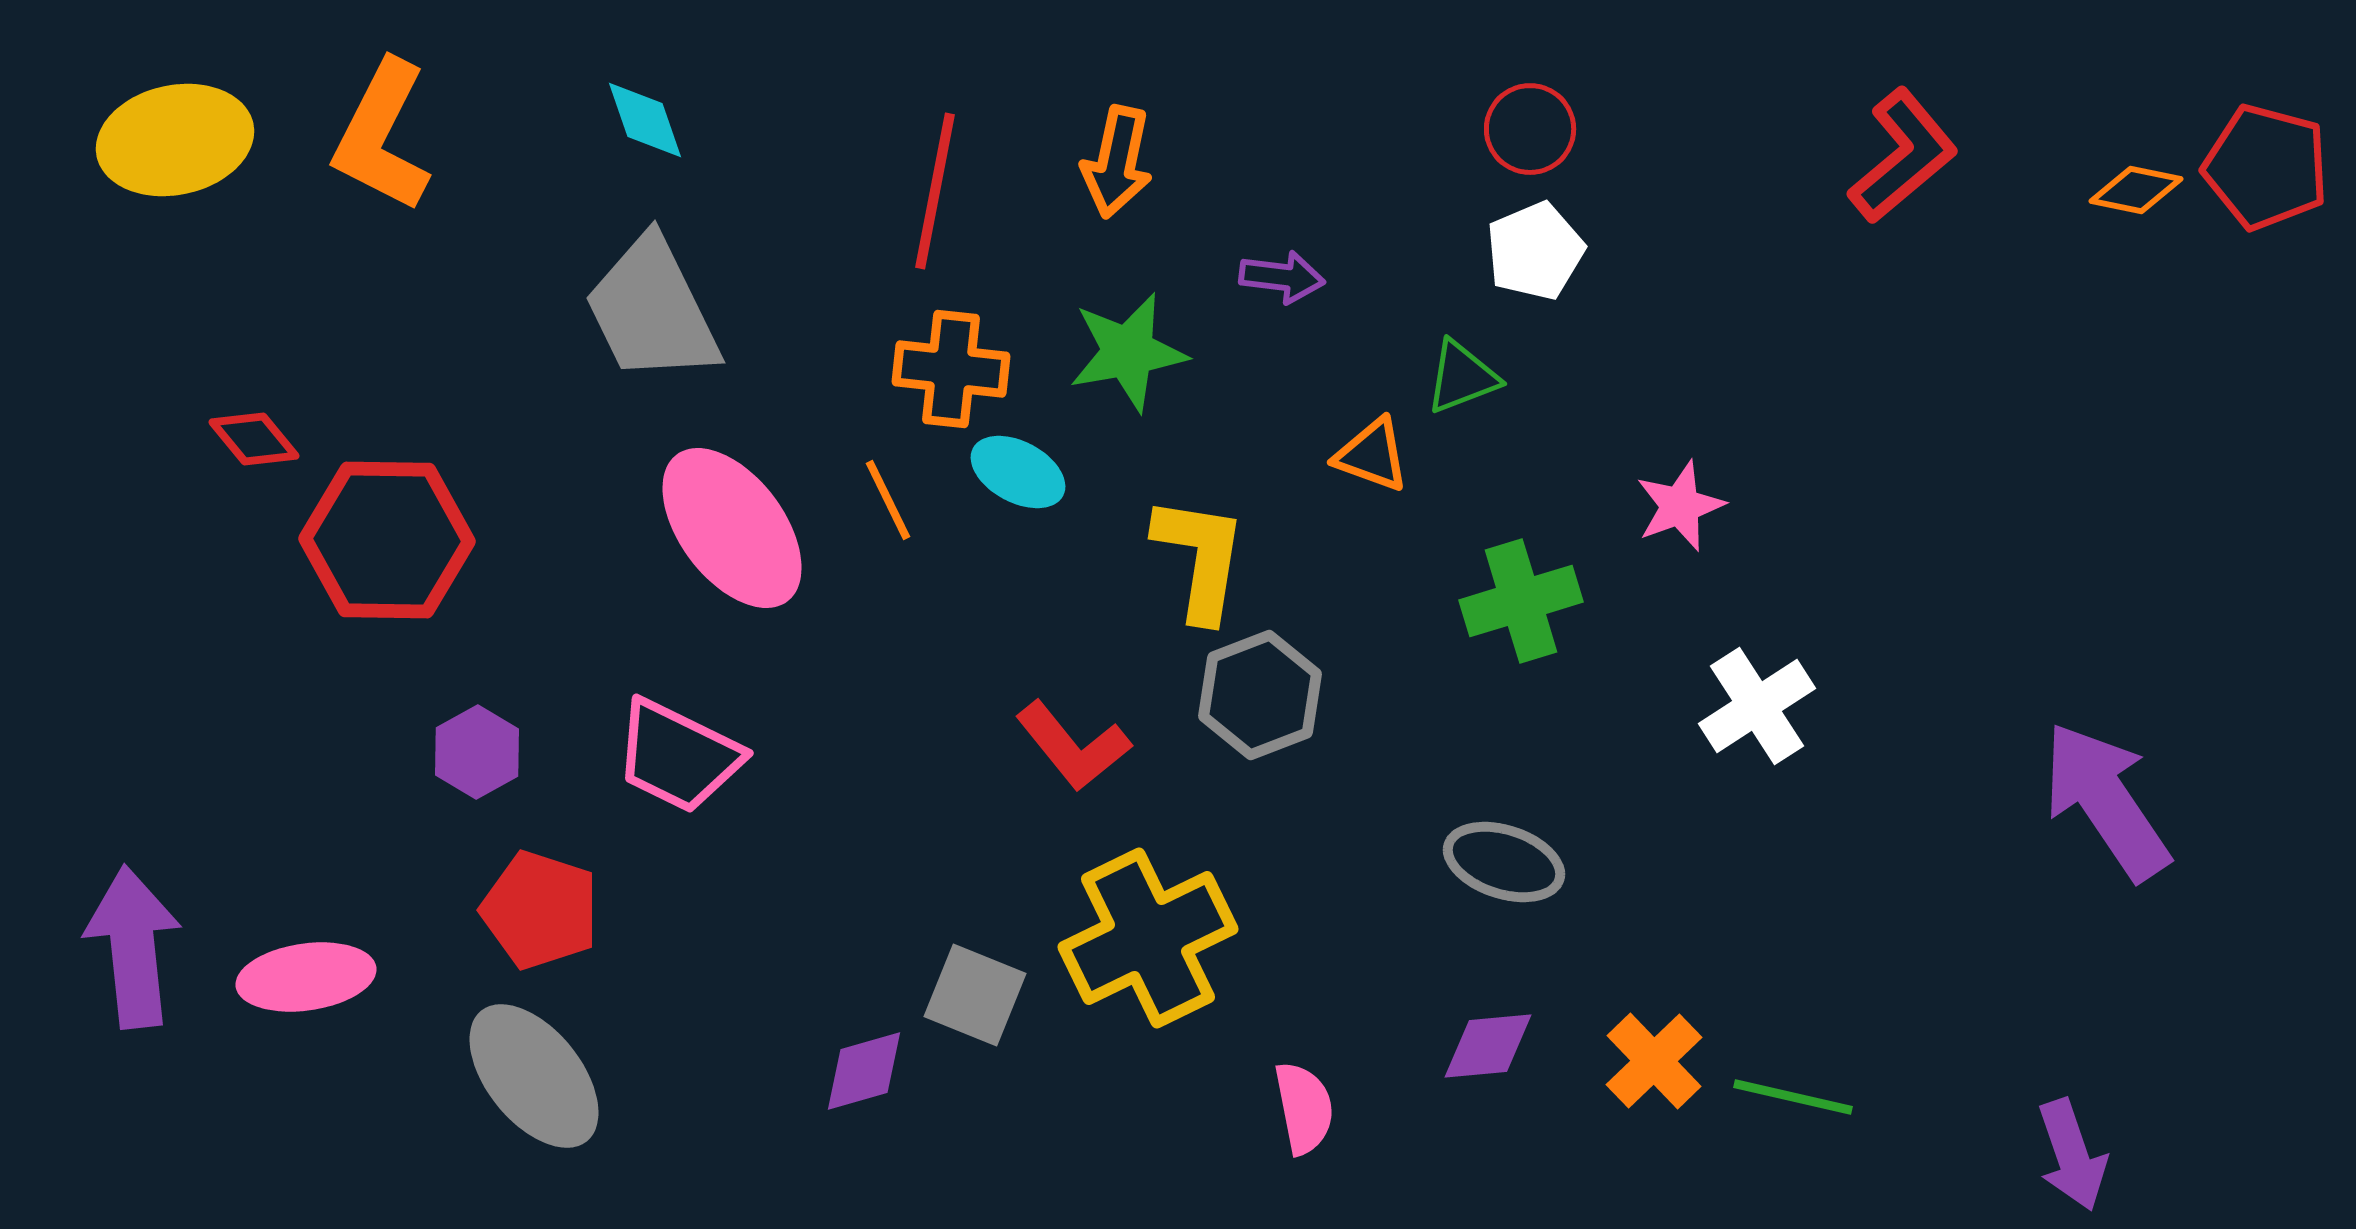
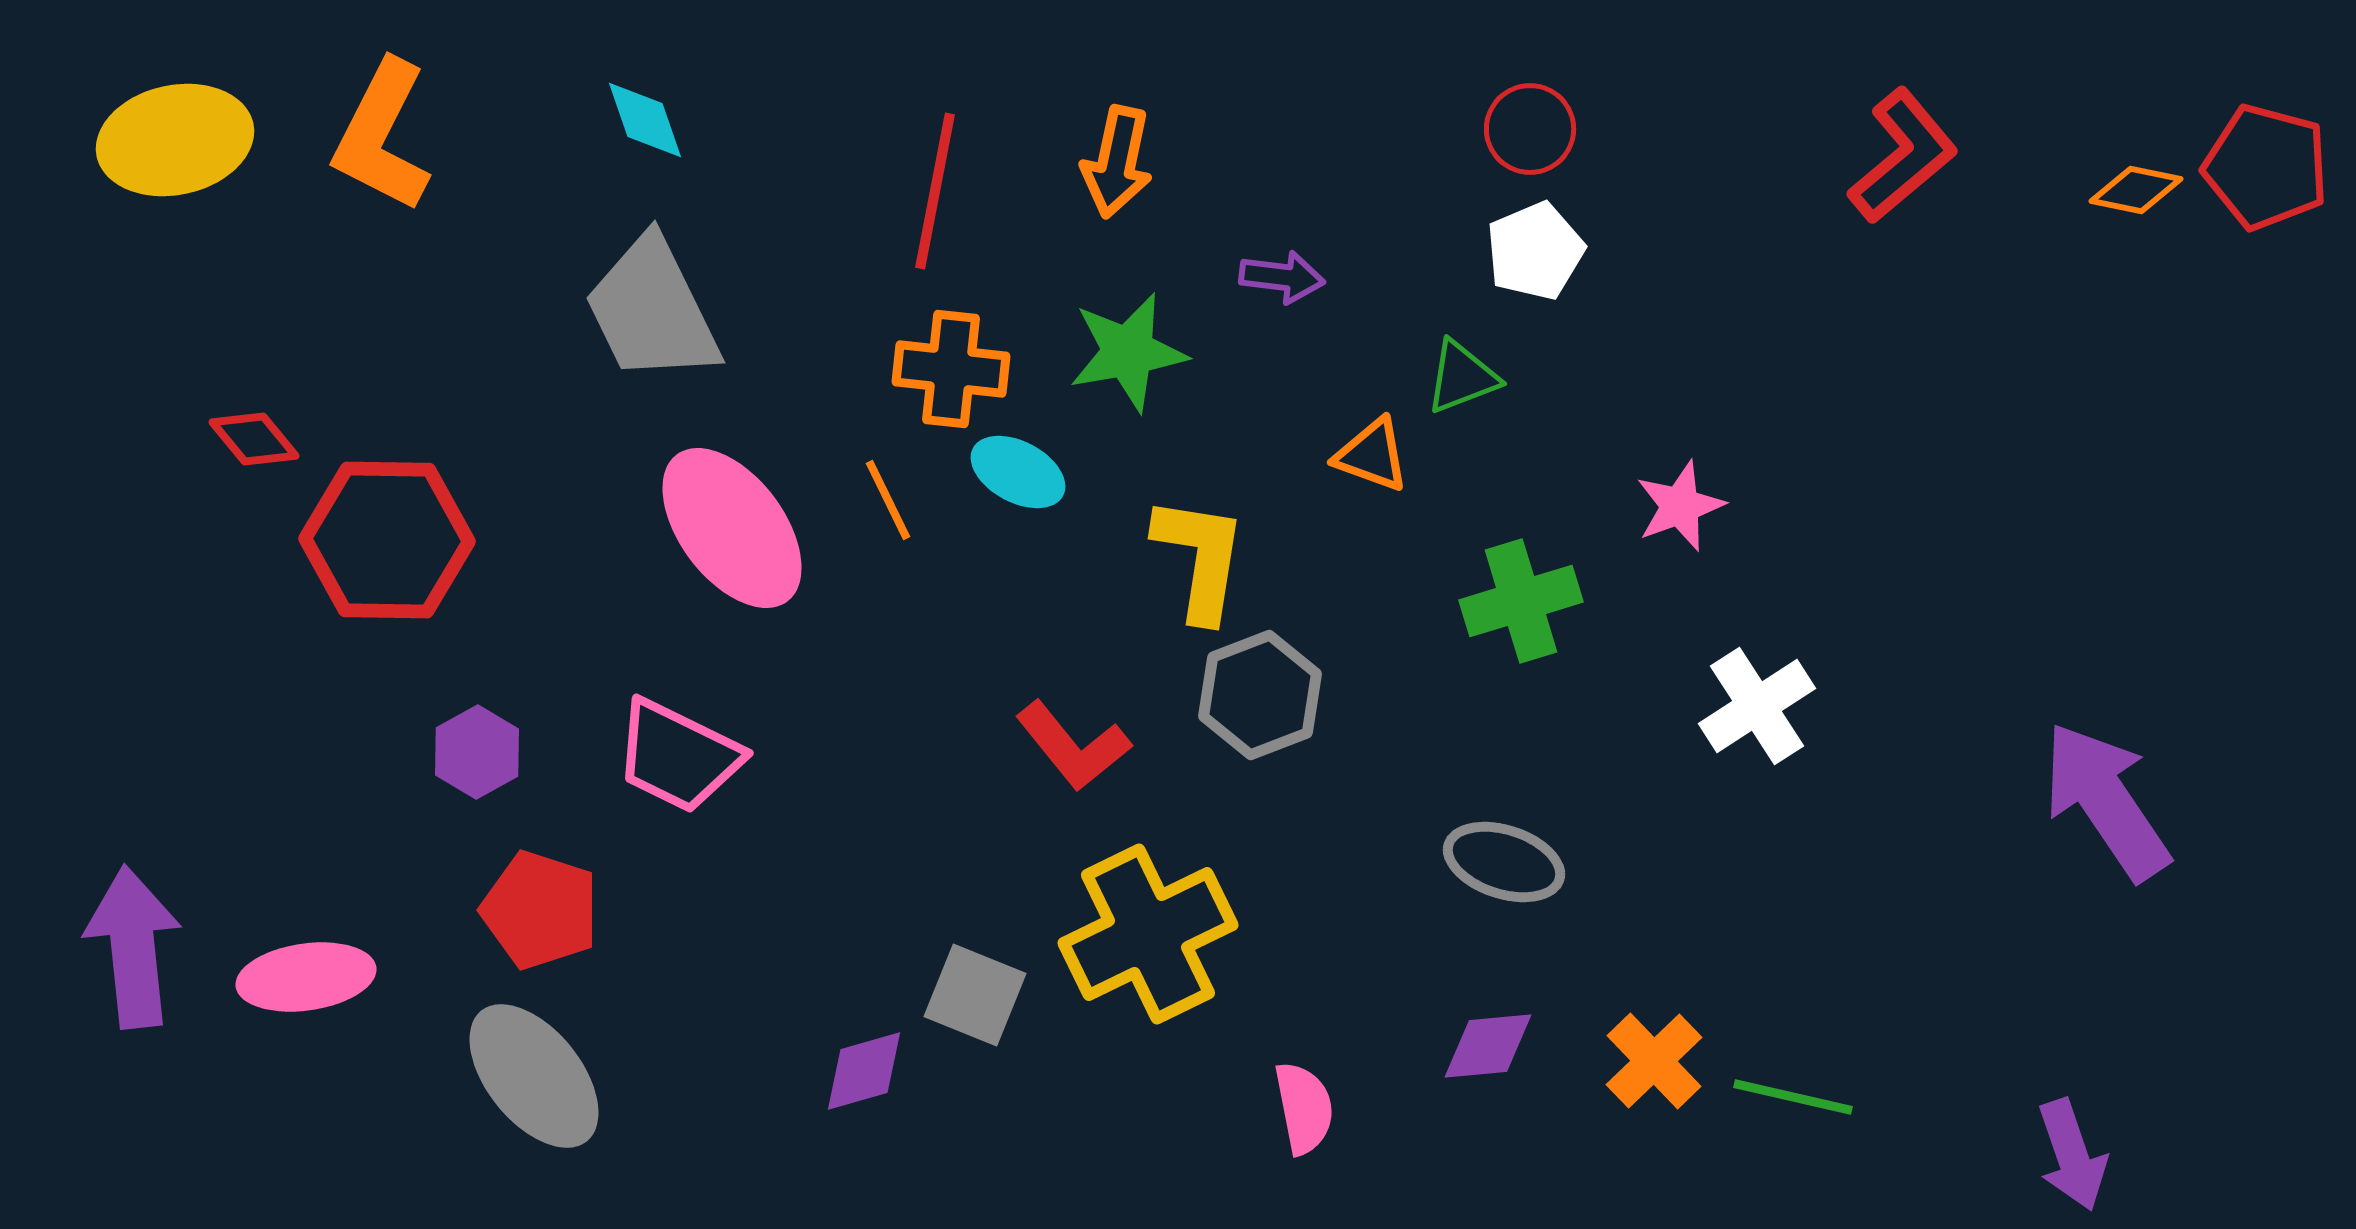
yellow cross at (1148, 938): moved 4 px up
